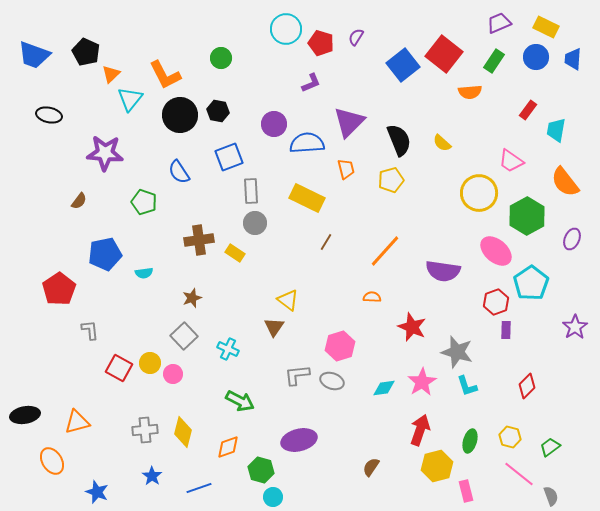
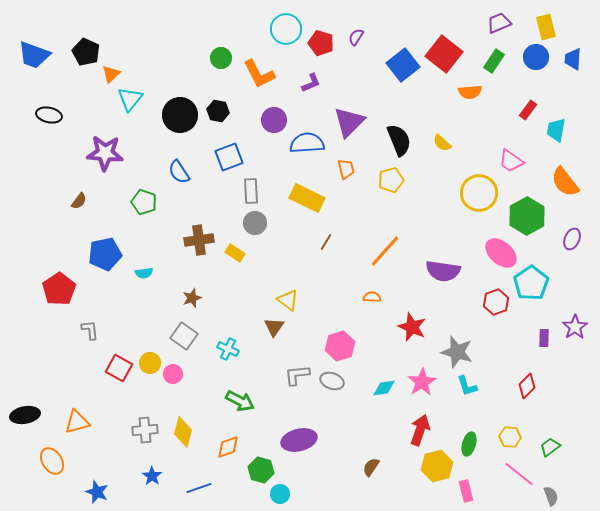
yellow rectangle at (546, 27): rotated 50 degrees clockwise
orange L-shape at (165, 75): moved 94 px right, 1 px up
purple circle at (274, 124): moved 4 px up
pink ellipse at (496, 251): moved 5 px right, 2 px down
purple rectangle at (506, 330): moved 38 px right, 8 px down
gray square at (184, 336): rotated 12 degrees counterclockwise
yellow hexagon at (510, 437): rotated 10 degrees counterclockwise
green ellipse at (470, 441): moved 1 px left, 3 px down
cyan circle at (273, 497): moved 7 px right, 3 px up
